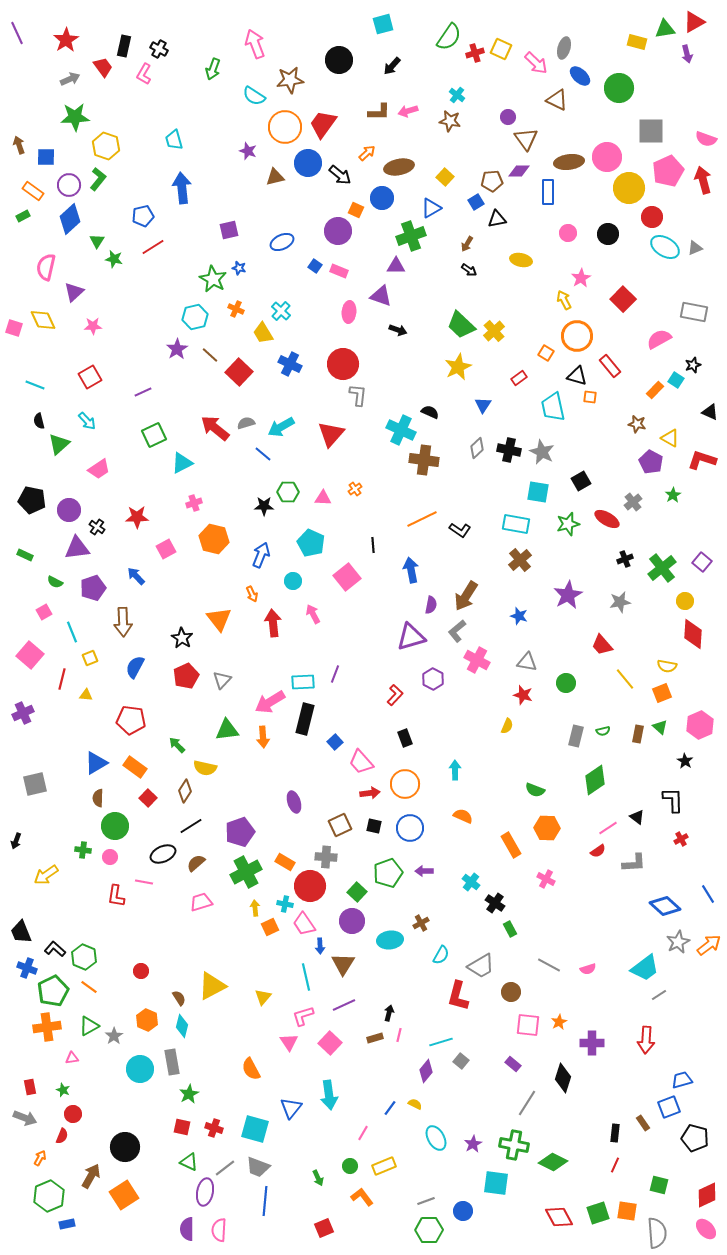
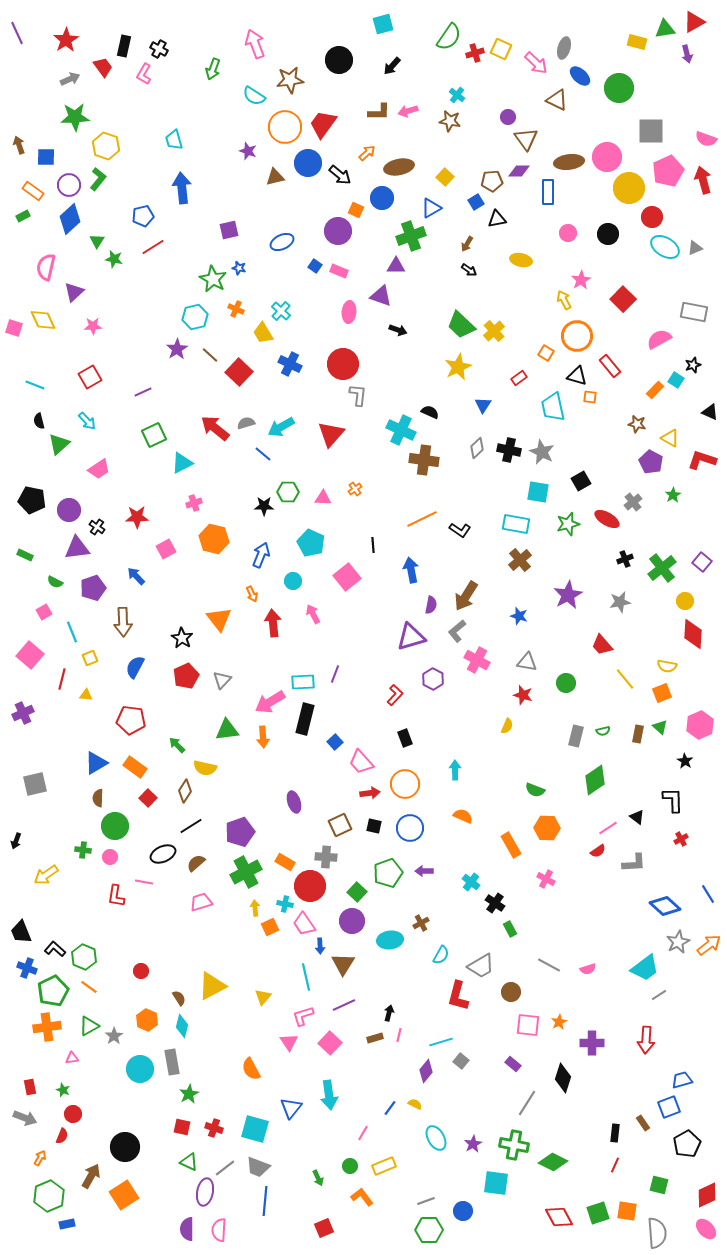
pink star at (581, 278): moved 2 px down
black pentagon at (695, 1138): moved 8 px left, 6 px down; rotated 28 degrees clockwise
